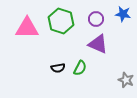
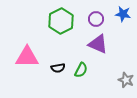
green hexagon: rotated 15 degrees clockwise
pink triangle: moved 29 px down
green semicircle: moved 1 px right, 2 px down
